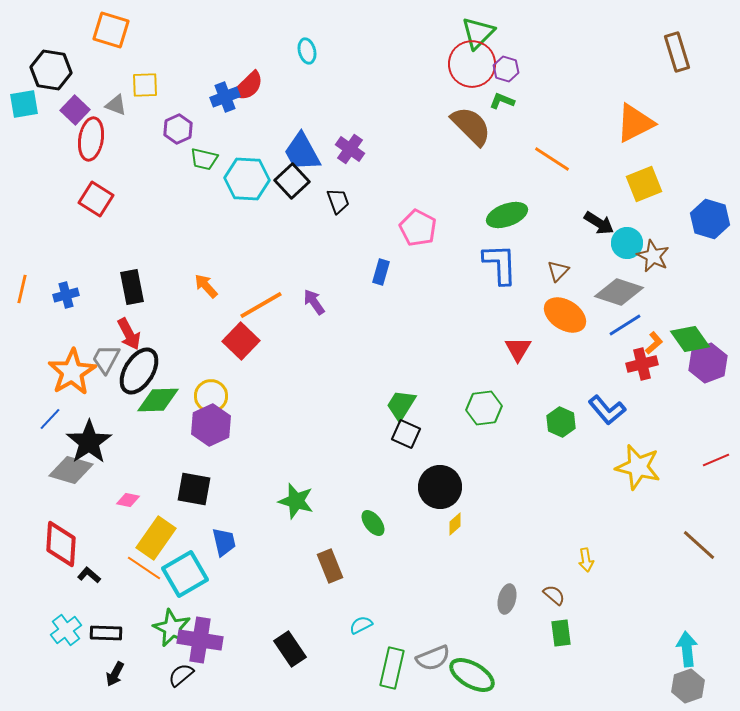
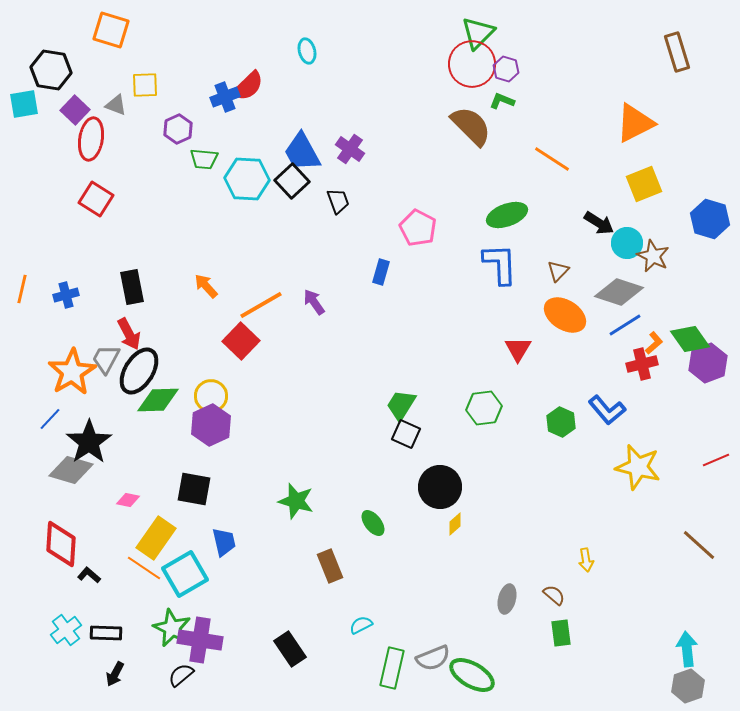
green trapezoid at (204, 159): rotated 8 degrees counterclockwise
